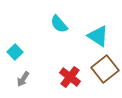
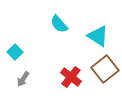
red cross: moved 1 px right
